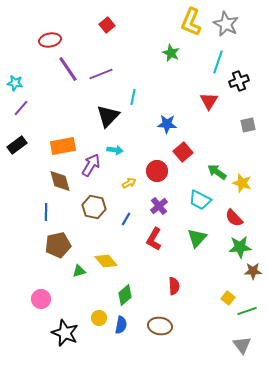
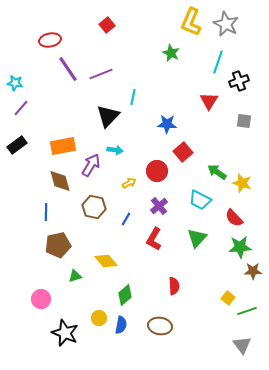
gray square at (248, 125): moved 4 px left, 4 px up; rotated 21 degrees clockwise
green triangle at (79, 271): moved 4 px left, 5 px down
